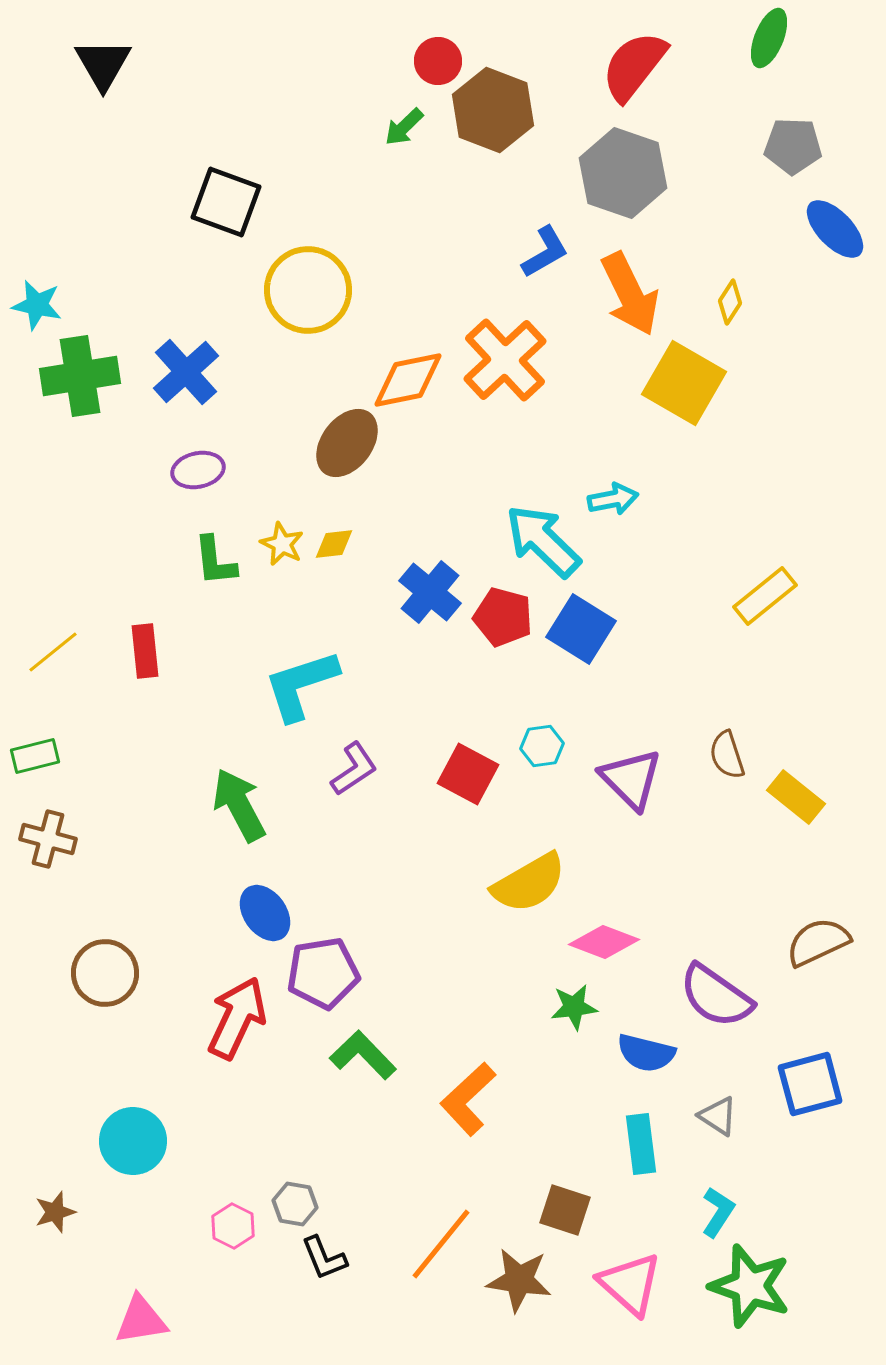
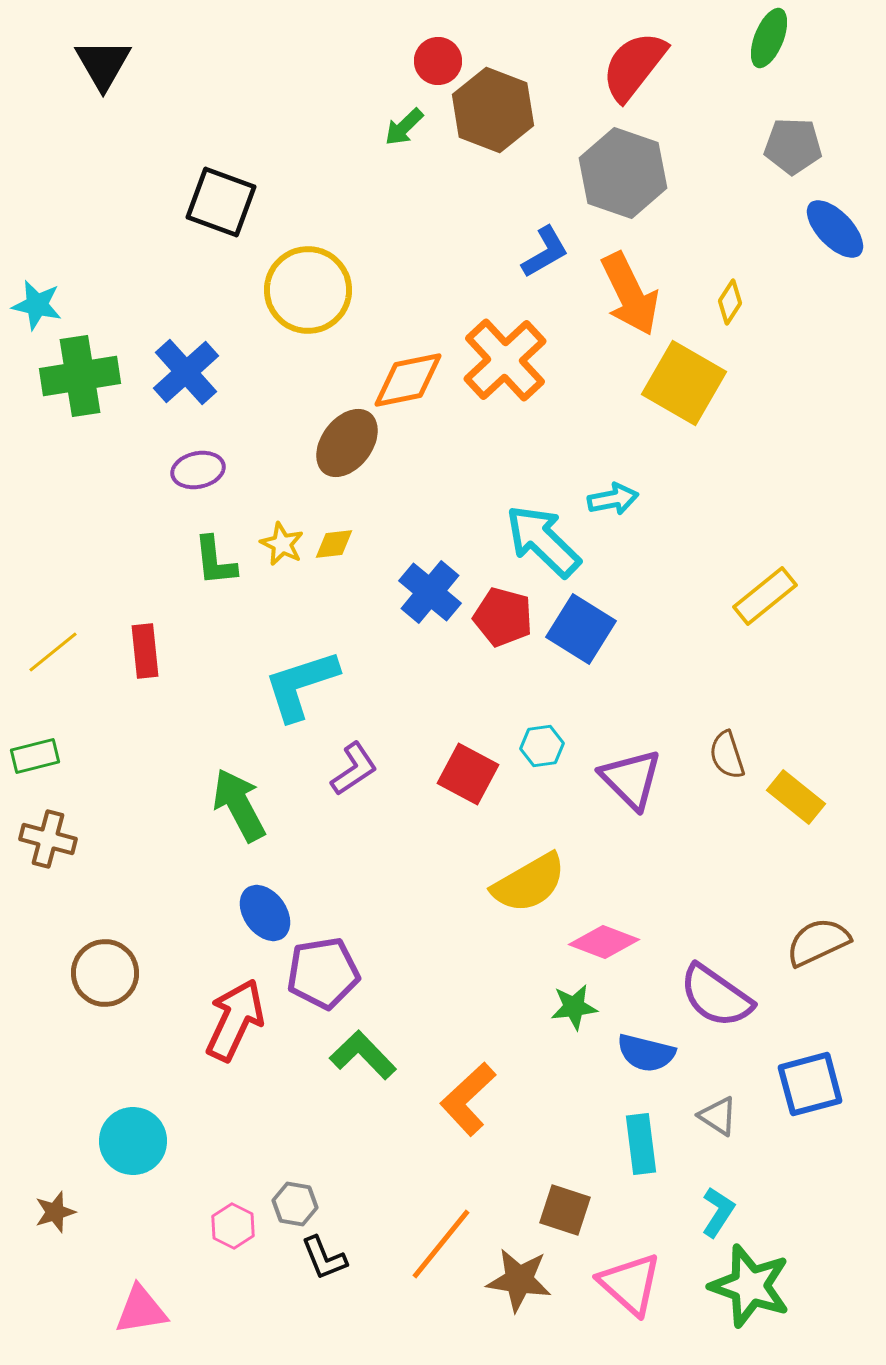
black square at (226, 202): moved 5 px left
red arrow at (237, 1018): moved 2 px left, 2 px down
pink triangle at (141, 1320): moved 10 px up
